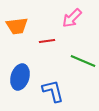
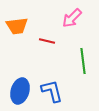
red line: rotated 21 degrees clockwise
green line: rotated 60 degrees clockwise
blue ellipse: moved 14 px down
blue L-shape: moved 1 px left
